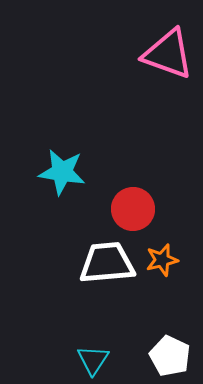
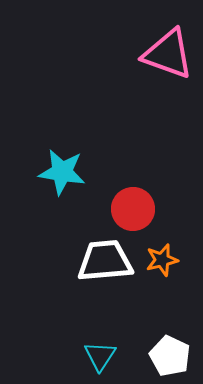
white trapezoid: moved 2 px left, 2 px up
cyan triangle: moved 7 px right, 4 px up
